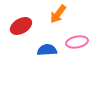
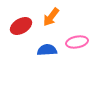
orange arrow: moved 7 px left, 3 px down
